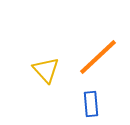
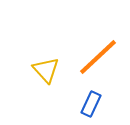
blue rectangle: rotated 30 degrees clockwise
